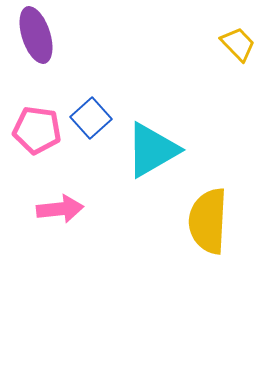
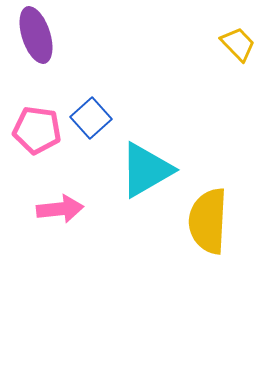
cyan triangle: moved 6 px left, 20 px down
